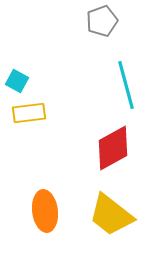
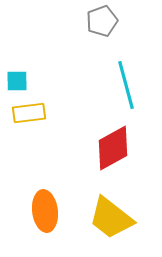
cyan square: rotated 30 degrees counterclockwise
yellow trapezoid: moved 3 px down
